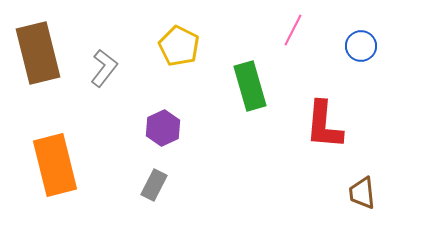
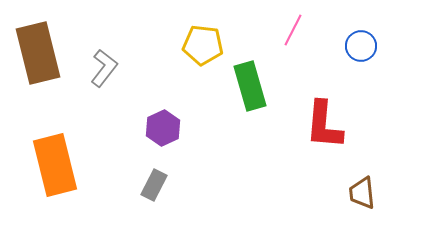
yellow pentagon: moved 24 px right, 1 px up; rotated 21 degrees counterclockwise
